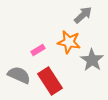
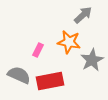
pink rectangle: rotated 32 degrees counterclockwise
gray star: rotated 10 degrees clockwise
red rectangle: rotated 68 degrees counterclockwise
